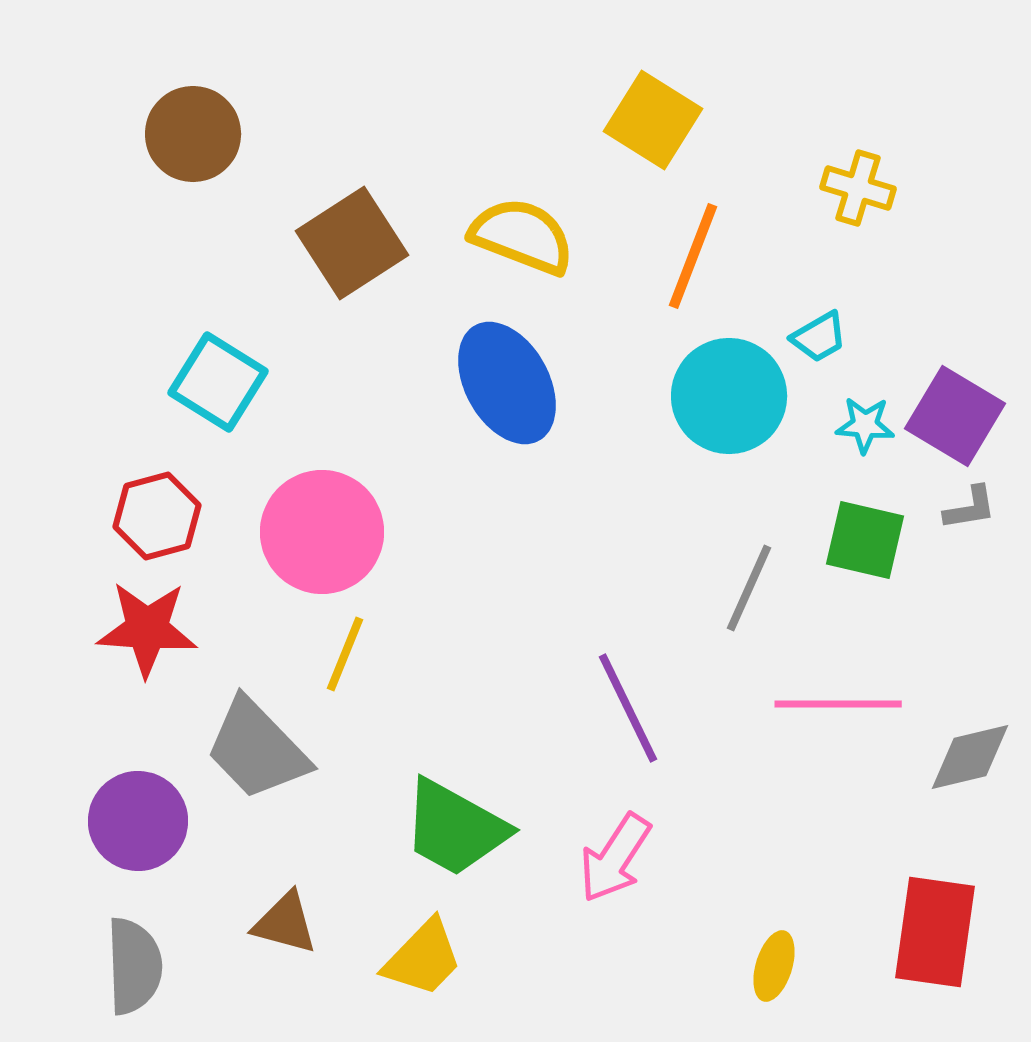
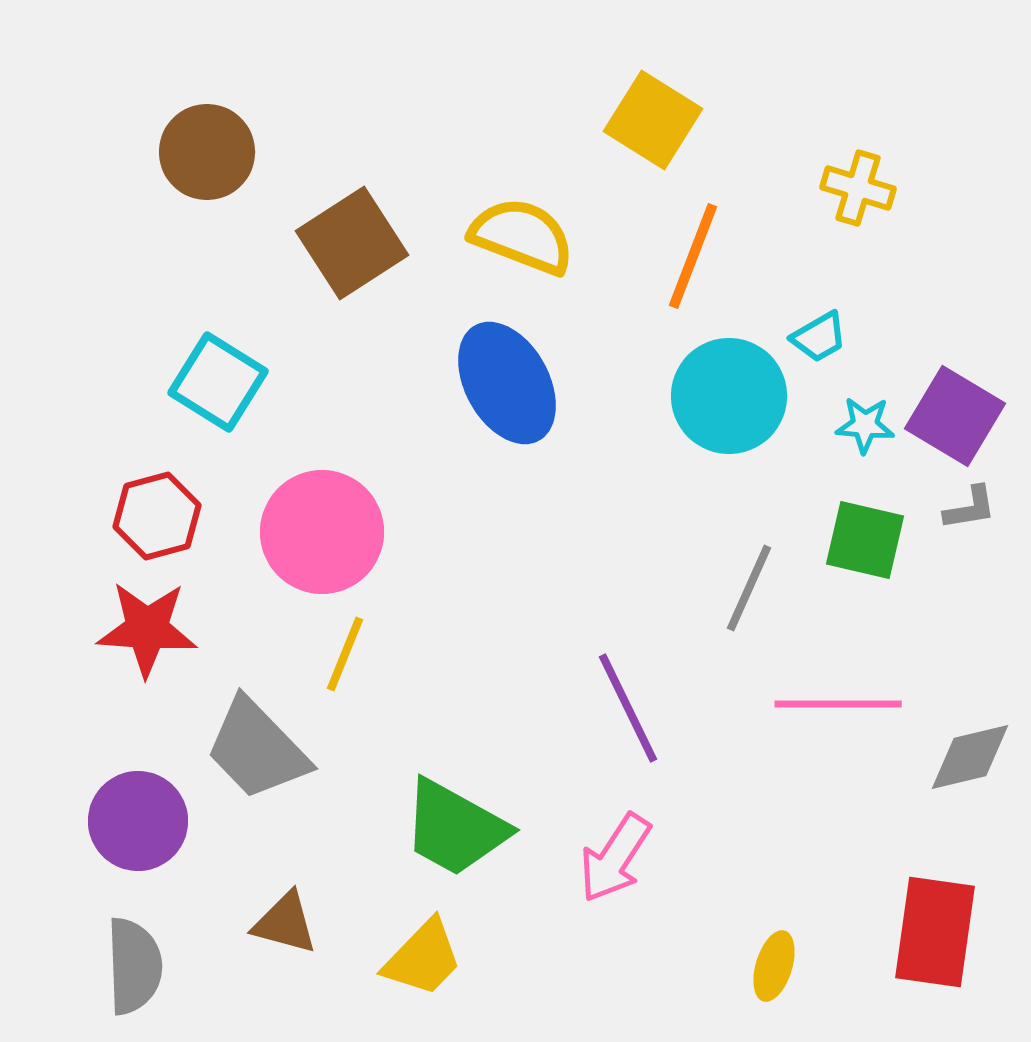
brown circle: moved 14 px right, 18 px down
